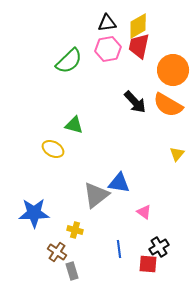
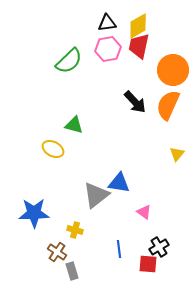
orange semicircle: rotated 84 degrees clockwise
